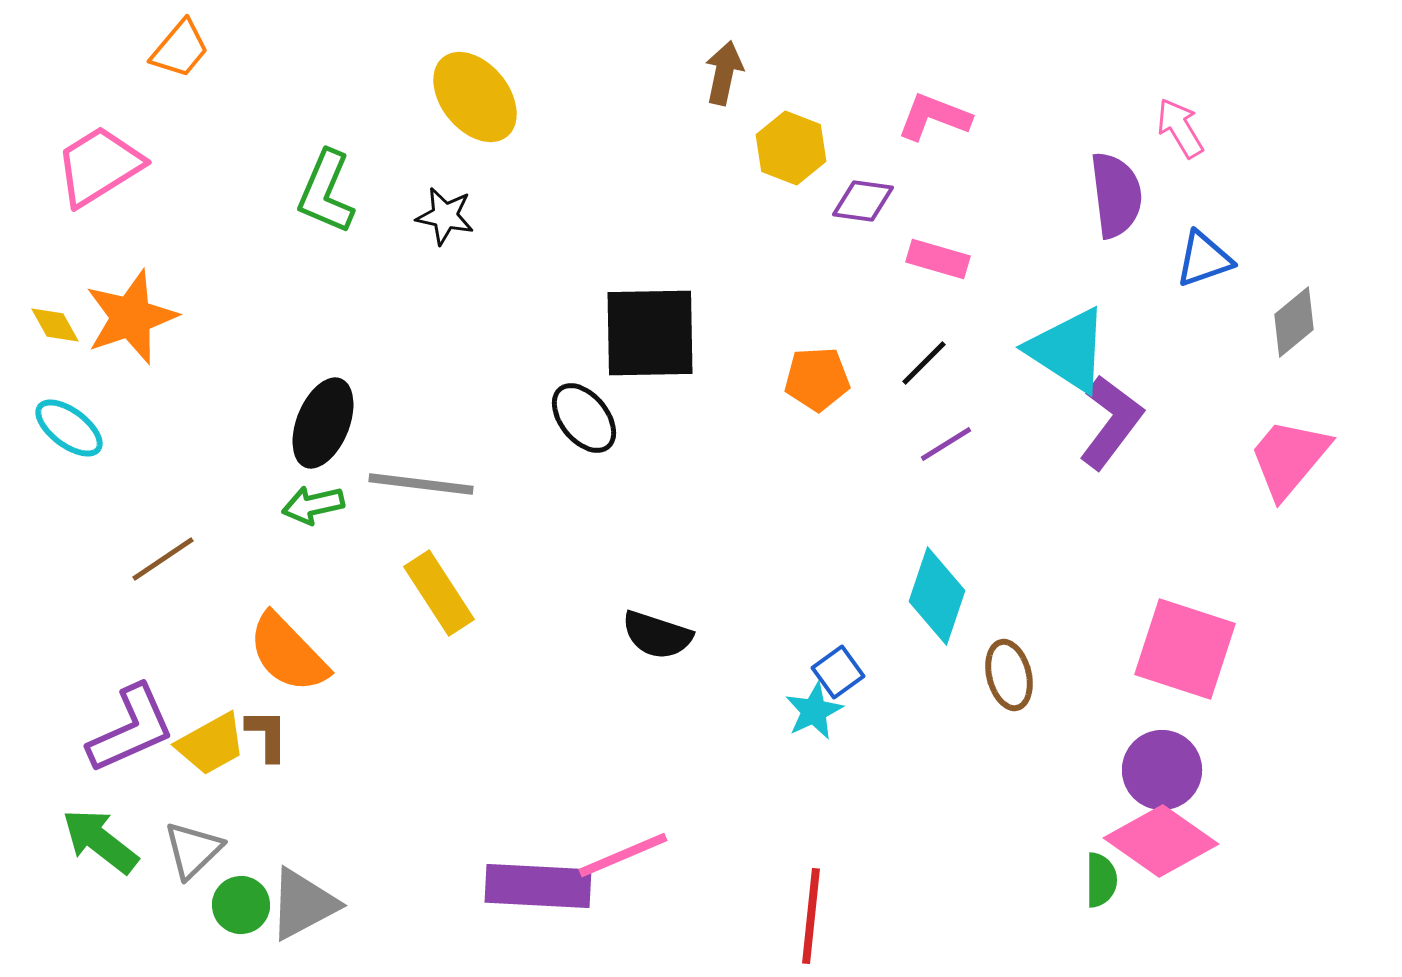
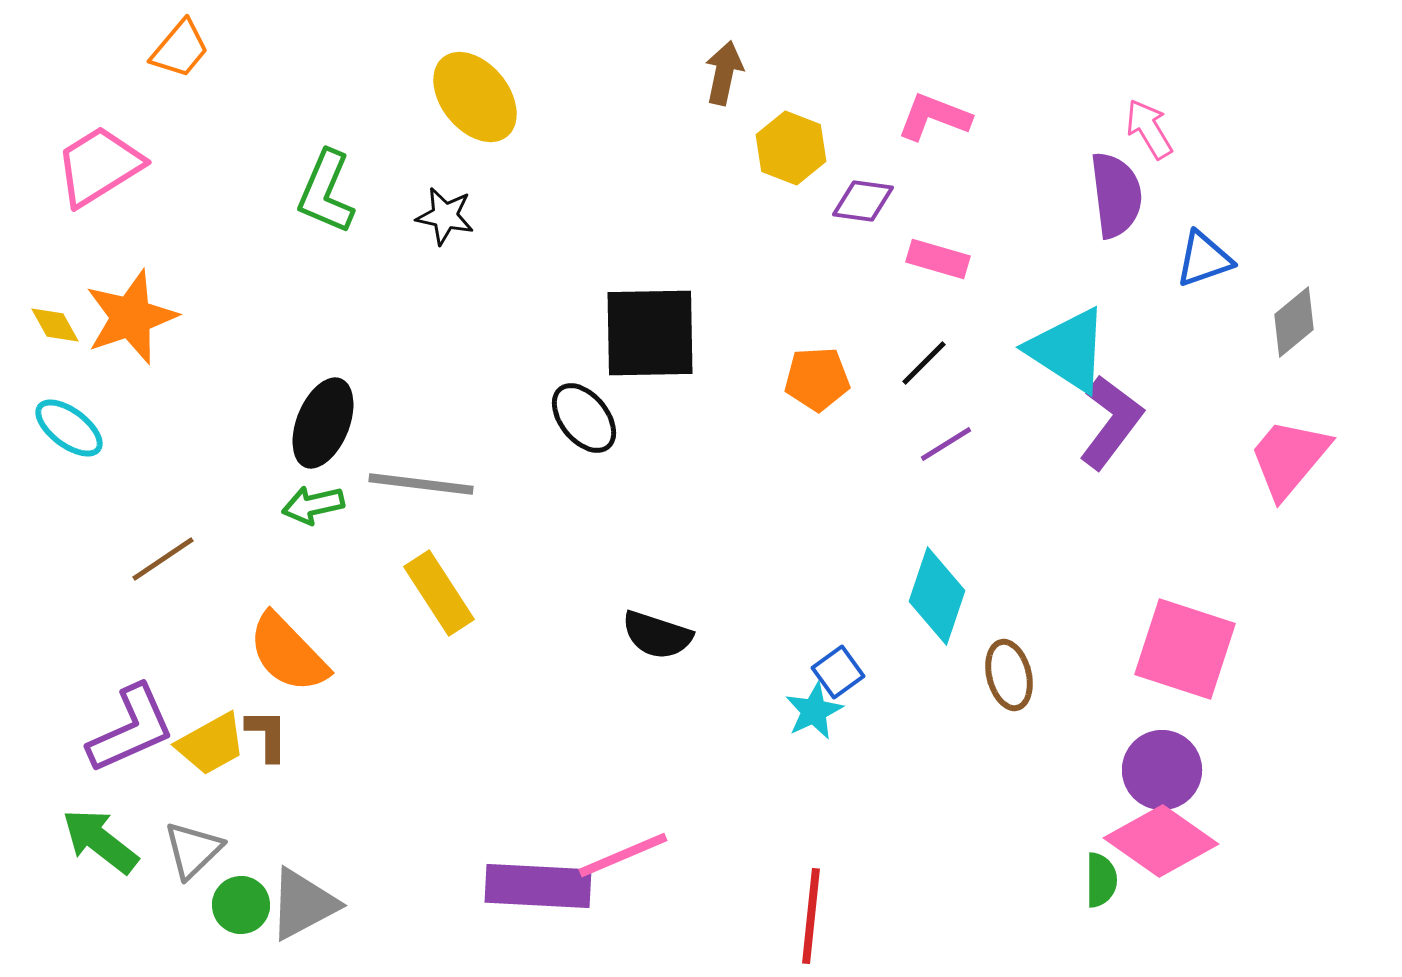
pink arrow at (1180, 128): moved 31 px left, 1 px down
